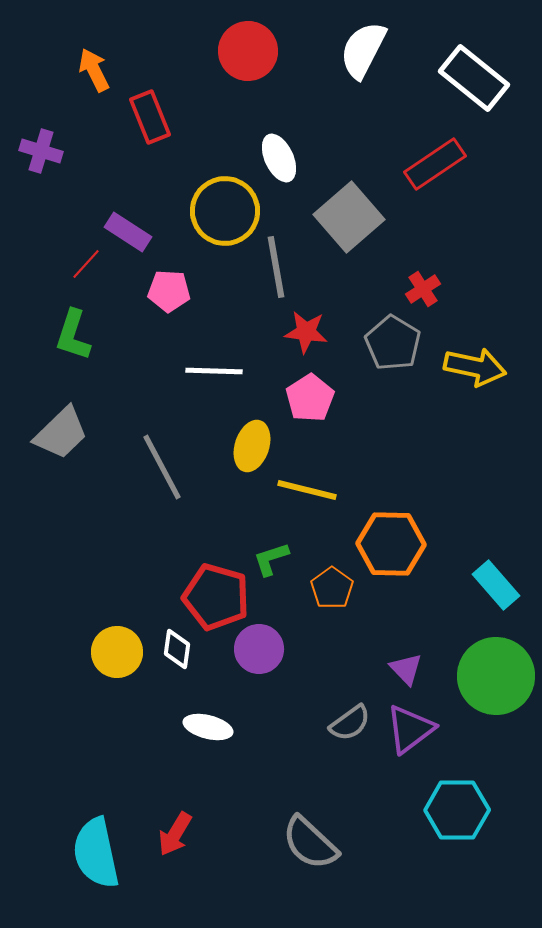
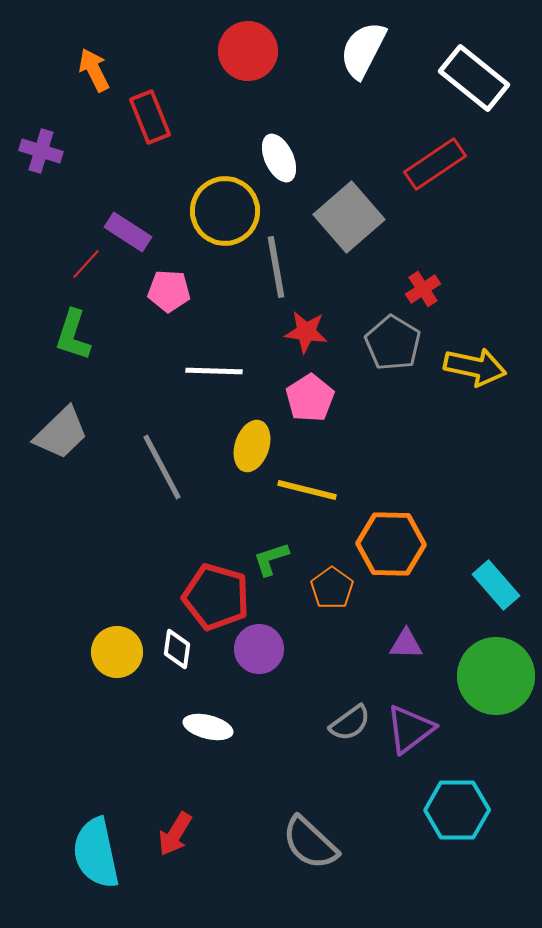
purple triangle at (406, 669): moved 25 px up; rotated 45 degrees counterclockwise
